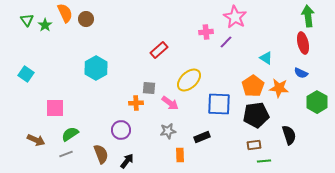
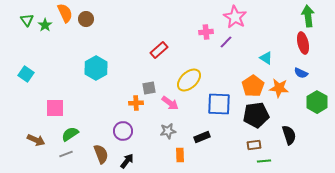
gray square: rotated 16 degrees counterclockwise
purple circle: moved 2 px right, 1 px down
